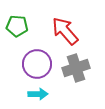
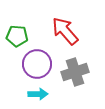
green pentagon: moved 10 px down
gray cross: moved 1 px left, 4 px down
